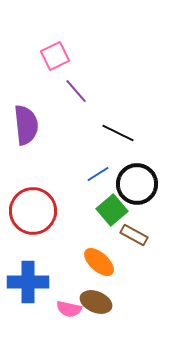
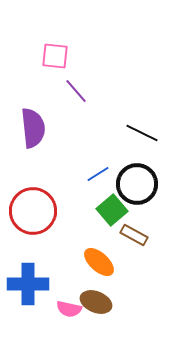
pink square: rotated 32 degrees clockwise
purple semicircle: moved 7 px right, 3 px down
black line: moved 24 px right
blue cross: moved 2 px down
